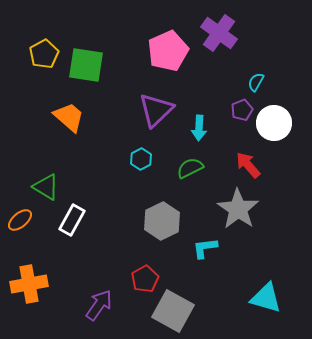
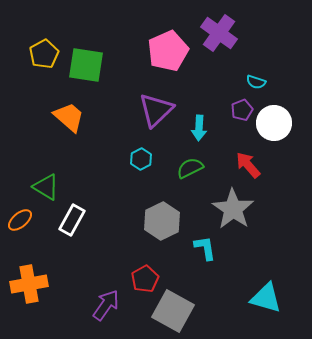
cyan semicircle: rotated 102 degrees counterclockwise
gray star: moved 5 px left
cyan L-shape: rotated 88 degrees clockwise
purple arrow: moved 7 px right
